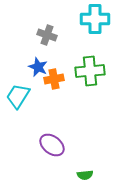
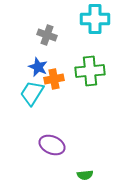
cyan trapezoid: moved 14 px right, 3 px up
purple ellipse: rotated 15 degrees counterclockwise
